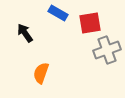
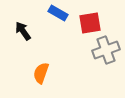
black arrow: moved 2 px left, 2 px up
gray cross: moved 1 px left
